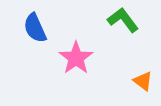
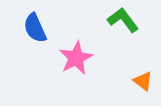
pink star: rotated 8 degrees clockwise
